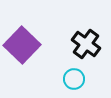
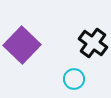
black cross: moved 7 px right, 1 px up
